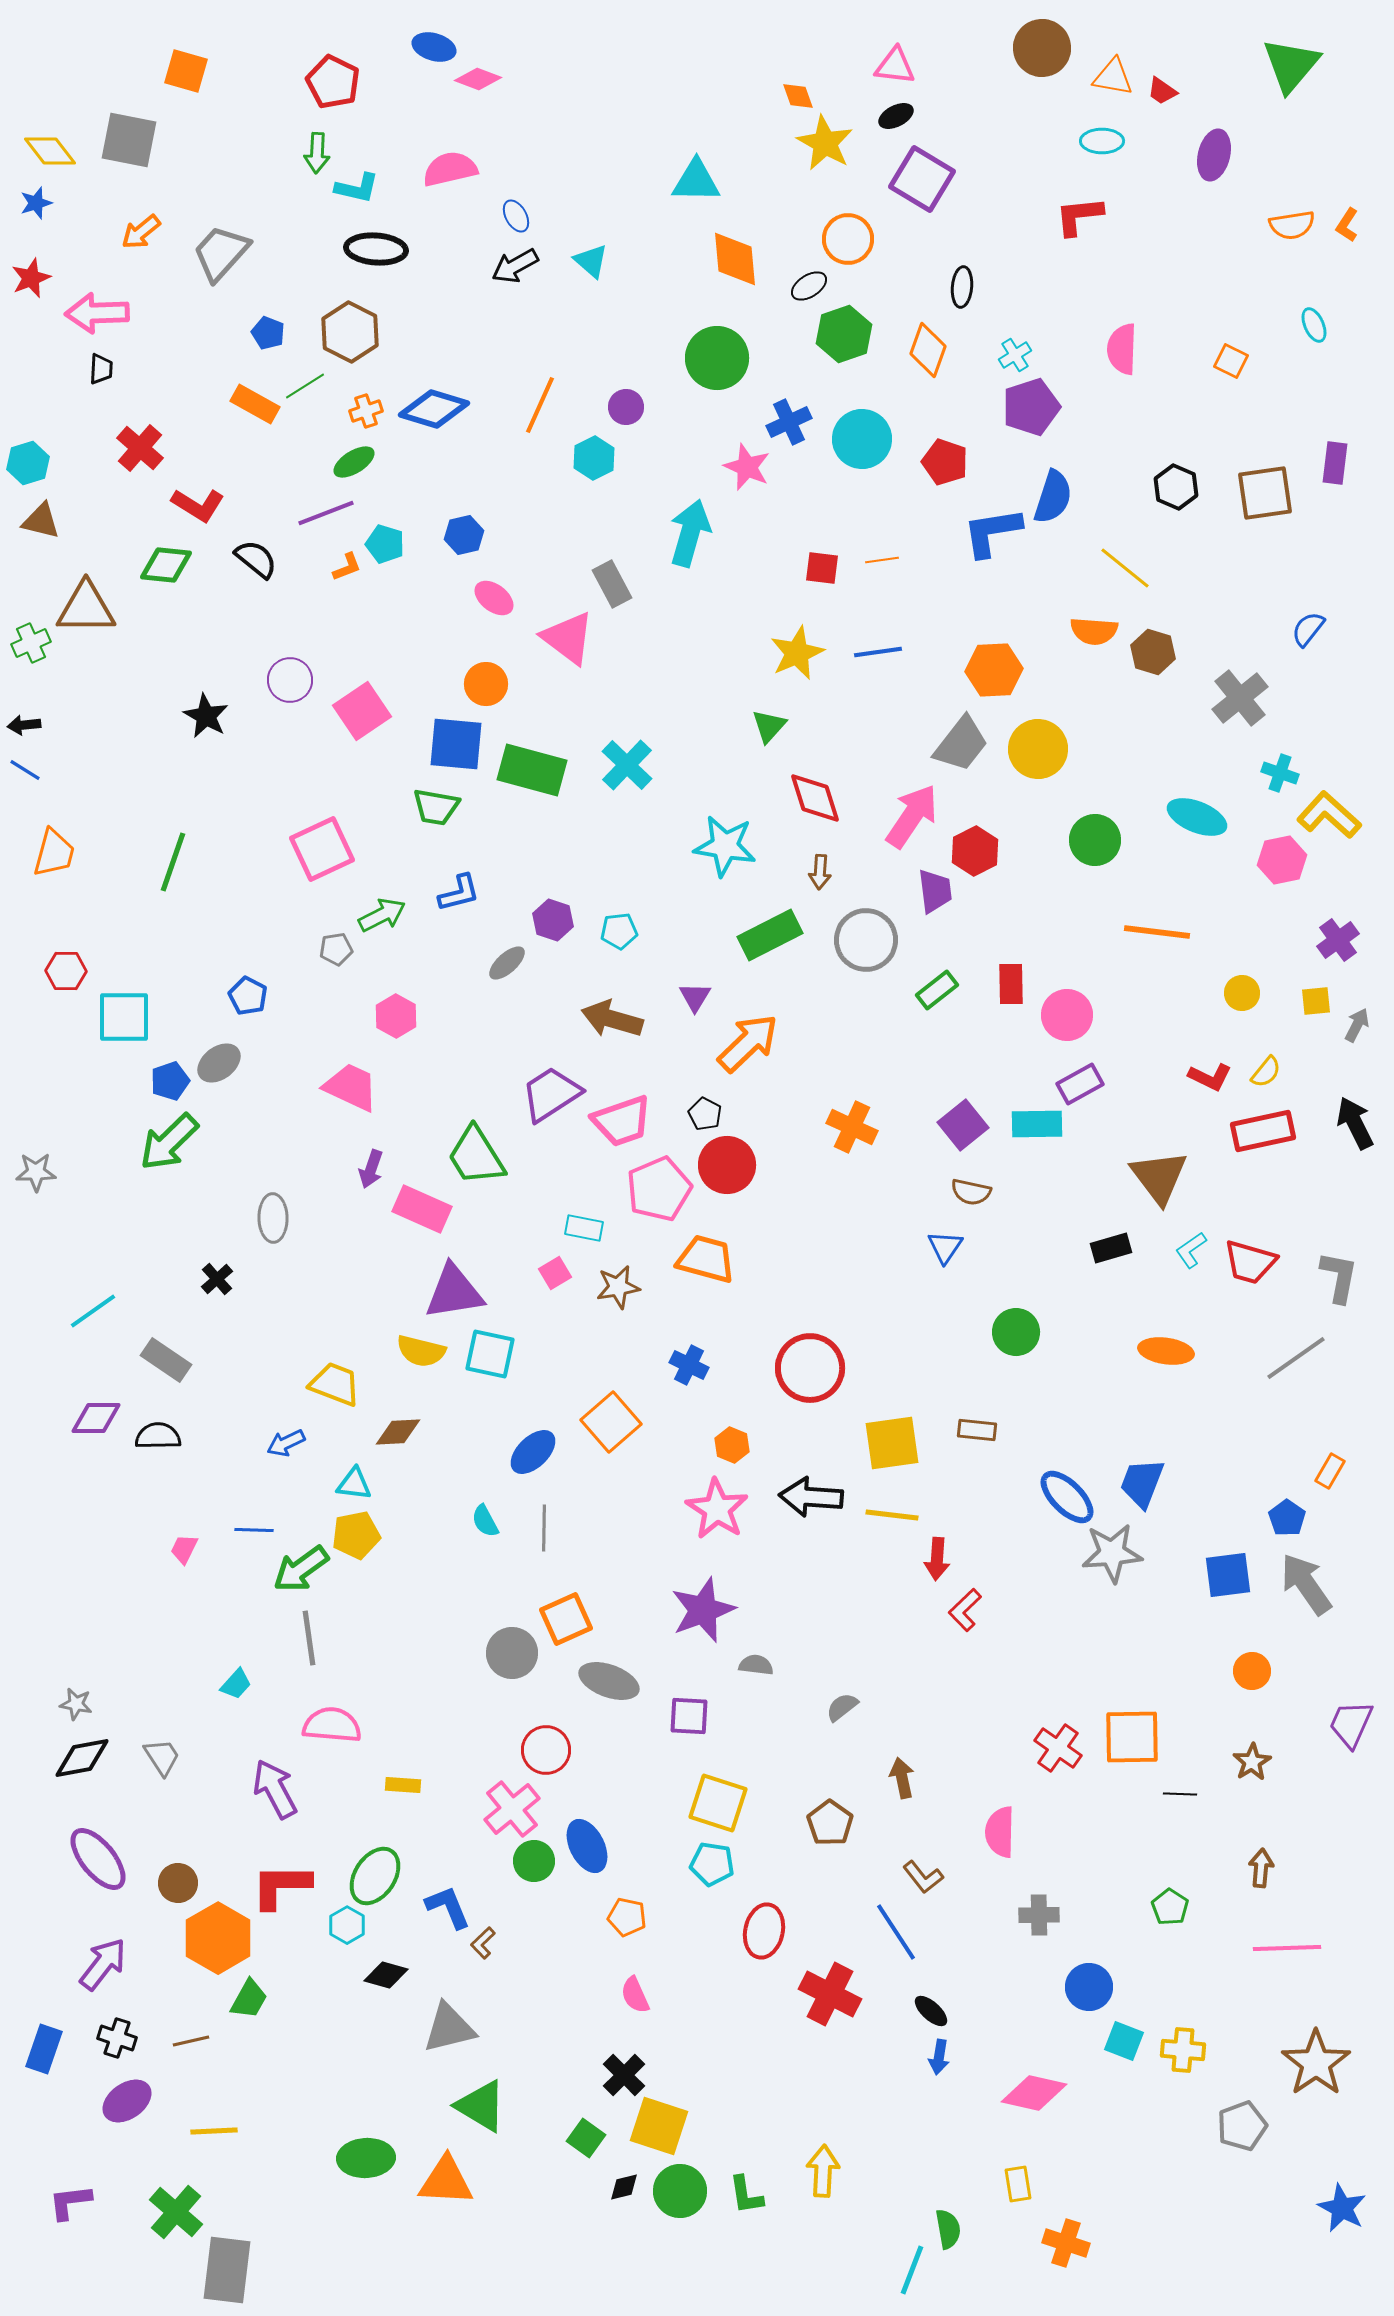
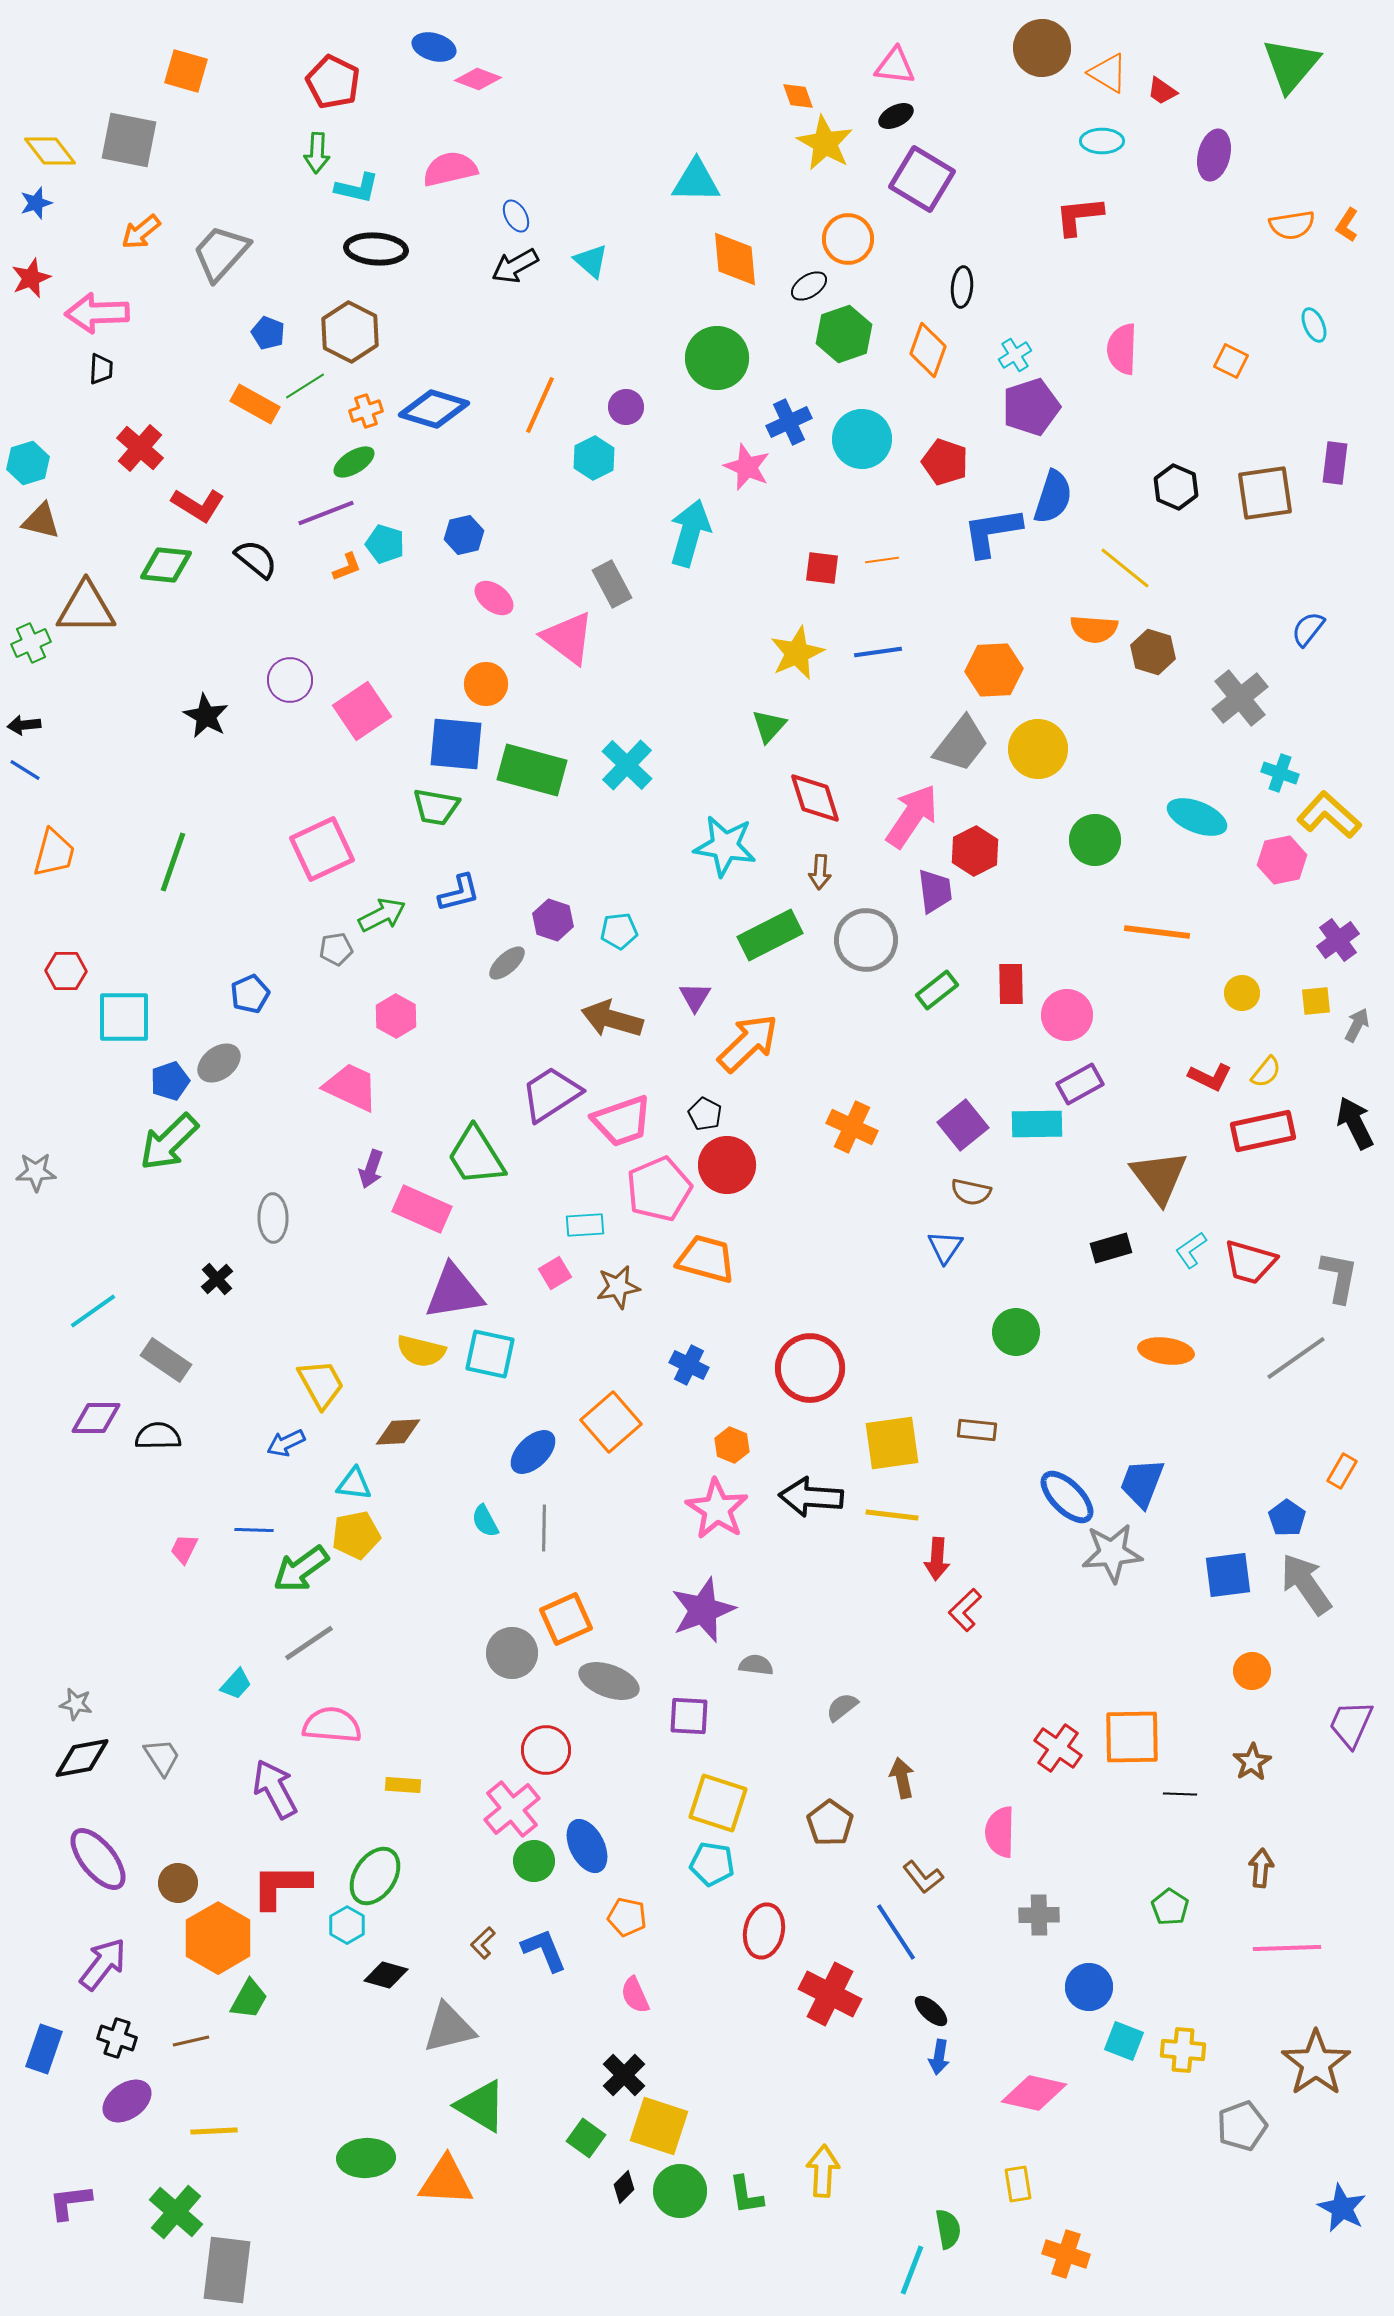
orange triangle at (1113, 77): moved 5 px left, 4 px up; rotated 21 degrees clockwise
orange semicircle at (1094, 631): moved 2 px up
blue pentagon at (248, 996): moved 2 px right, 2 px up; rotated 21 degrees clockwise
cyan rectangle at (584, 1228): moved 1 px right, 3 px up; rotated 15 degrees counterclockwise
yellow trapezoid at (335, 1384): moved 14 px left; rotated 40 degrees clockwise
orange rectangle at (1330, 1471): moved 12 px right
gray line at (309, 1638): moved 5 px down; rotated 64 degrees clockwise
blue L-shape at (448, 1907): moved 96 px right, 43 px down
black diamond at (624, 2187): rotated 32 degrees counterclockwise
orange cross at (1066, 2243): moved 11 px down
